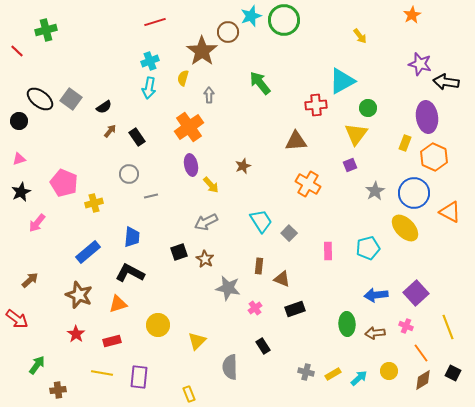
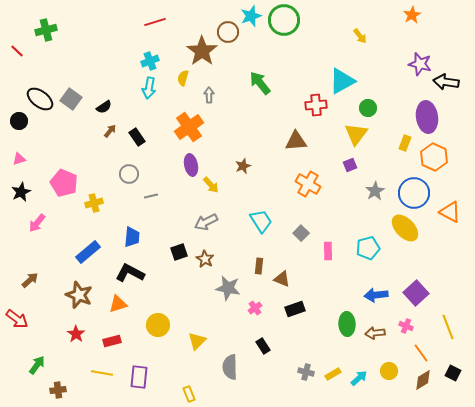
gray square at (289, 233): moved 12 px right
